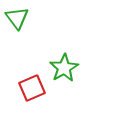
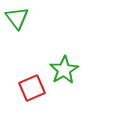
green star: moved 2 px down
